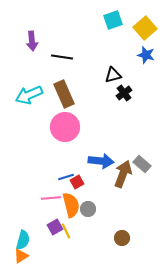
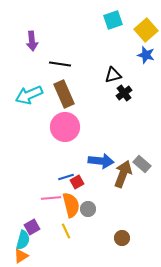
yellow square: moved 1 px right, 2 px down
black line: moved 2 px left, 7 px down
purple square: moved 23 px left
